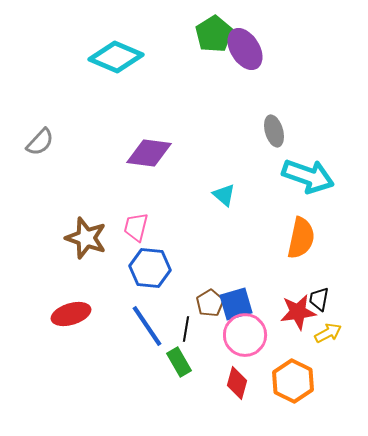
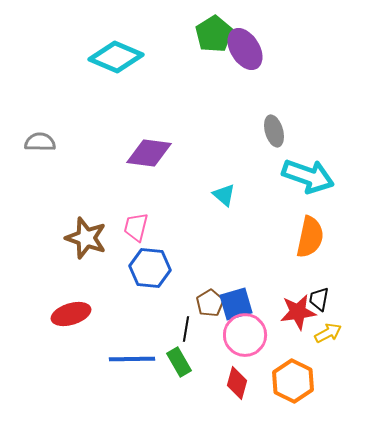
gray semicircle: rotated 132 degrees counterclockwise
orange semicircle: moved 9 px right, 1 px up
blue line: moved 15 px left, 33 px down; rotated 57 degrees counterclockwise
